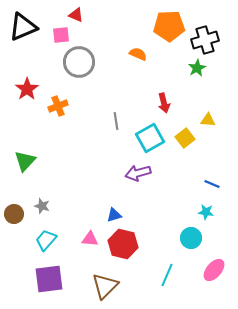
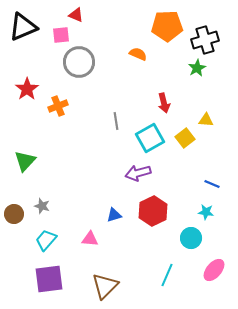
orange pentagon: moved 2 px left
yellow triangle: moved 2 px left
red hexagon: moved 30 px right, 33 px up; rotated 20 degrees clockwise
